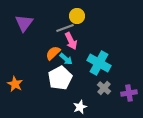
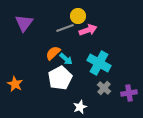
yellow circle: moved 1 px right
pink arrow: moved 17 px right, 11 px up; rotated 84 degrees counterclockwise
